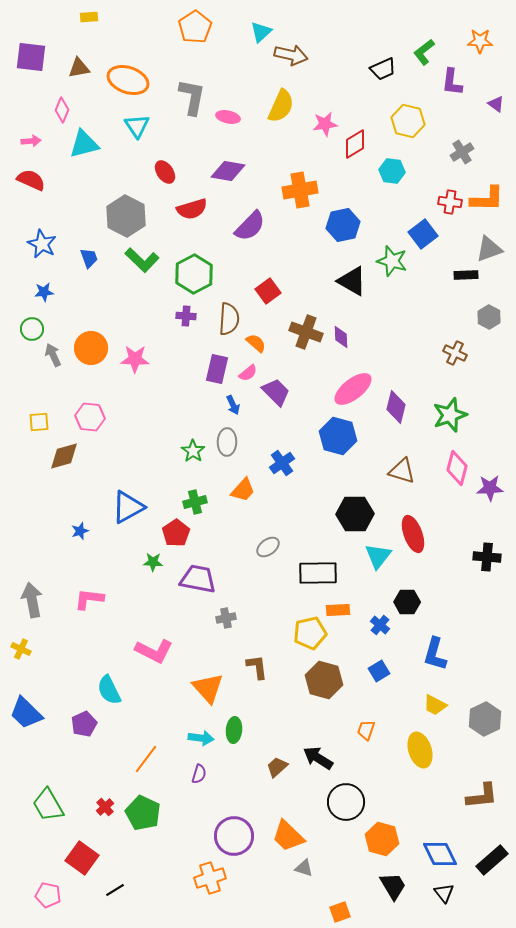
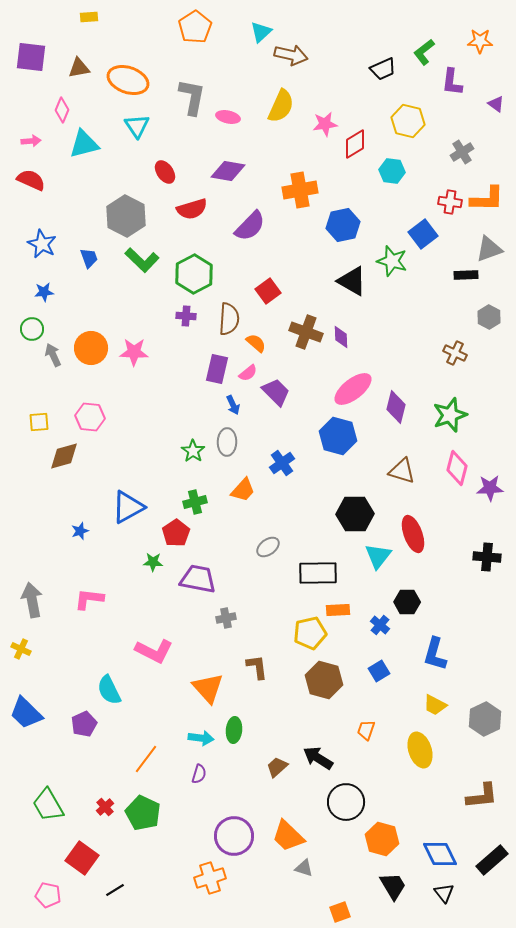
pink star at (135, 359): moved 1 px left, 7 px up
